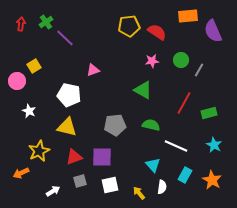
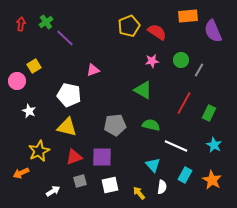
yellow pentagon: rotated 15 degrees counterclockwise
green rectangle: rotated 49 degrees counterclockwise
